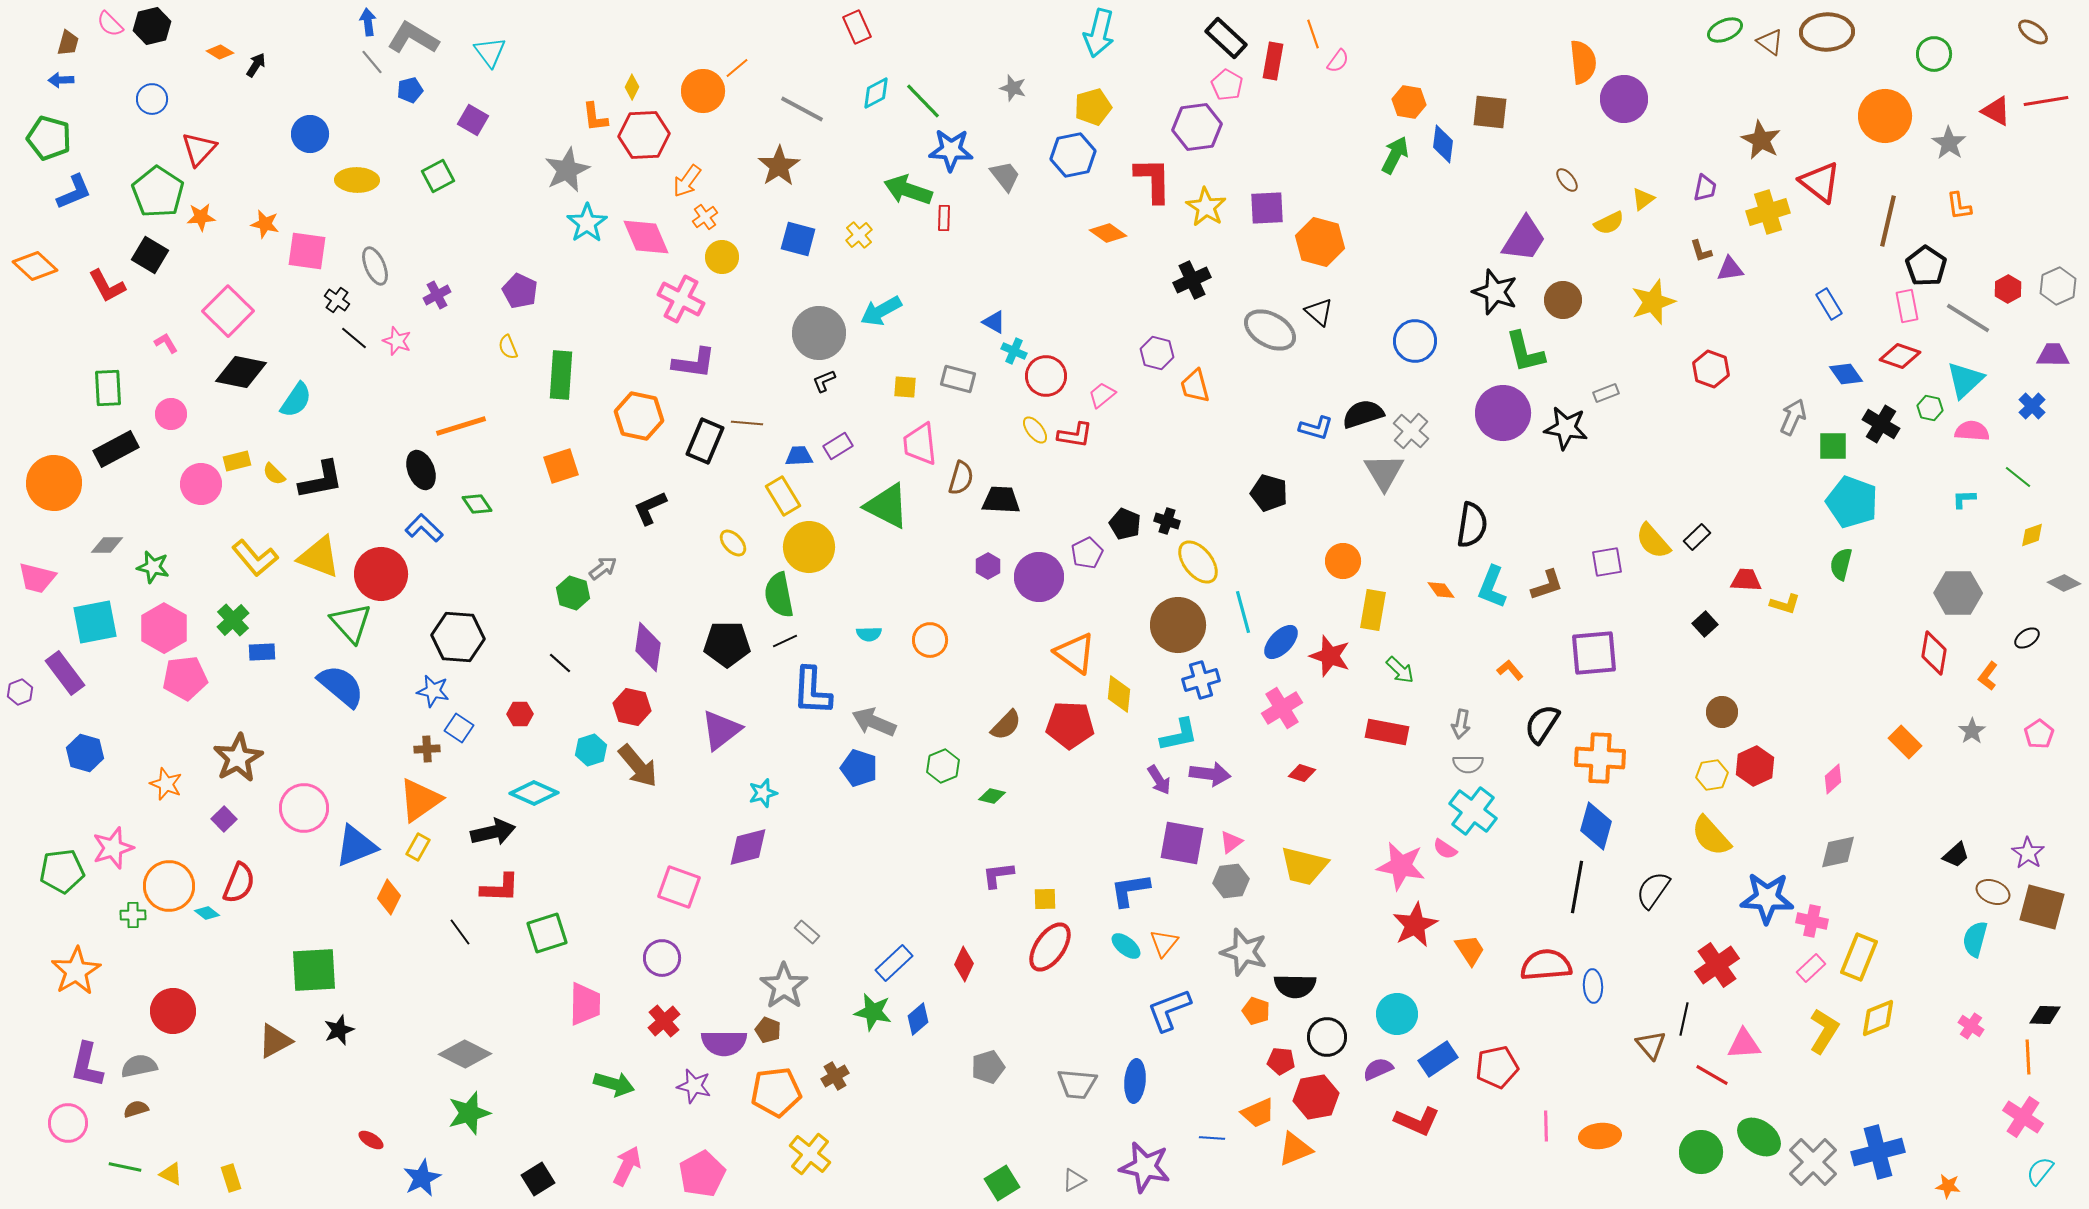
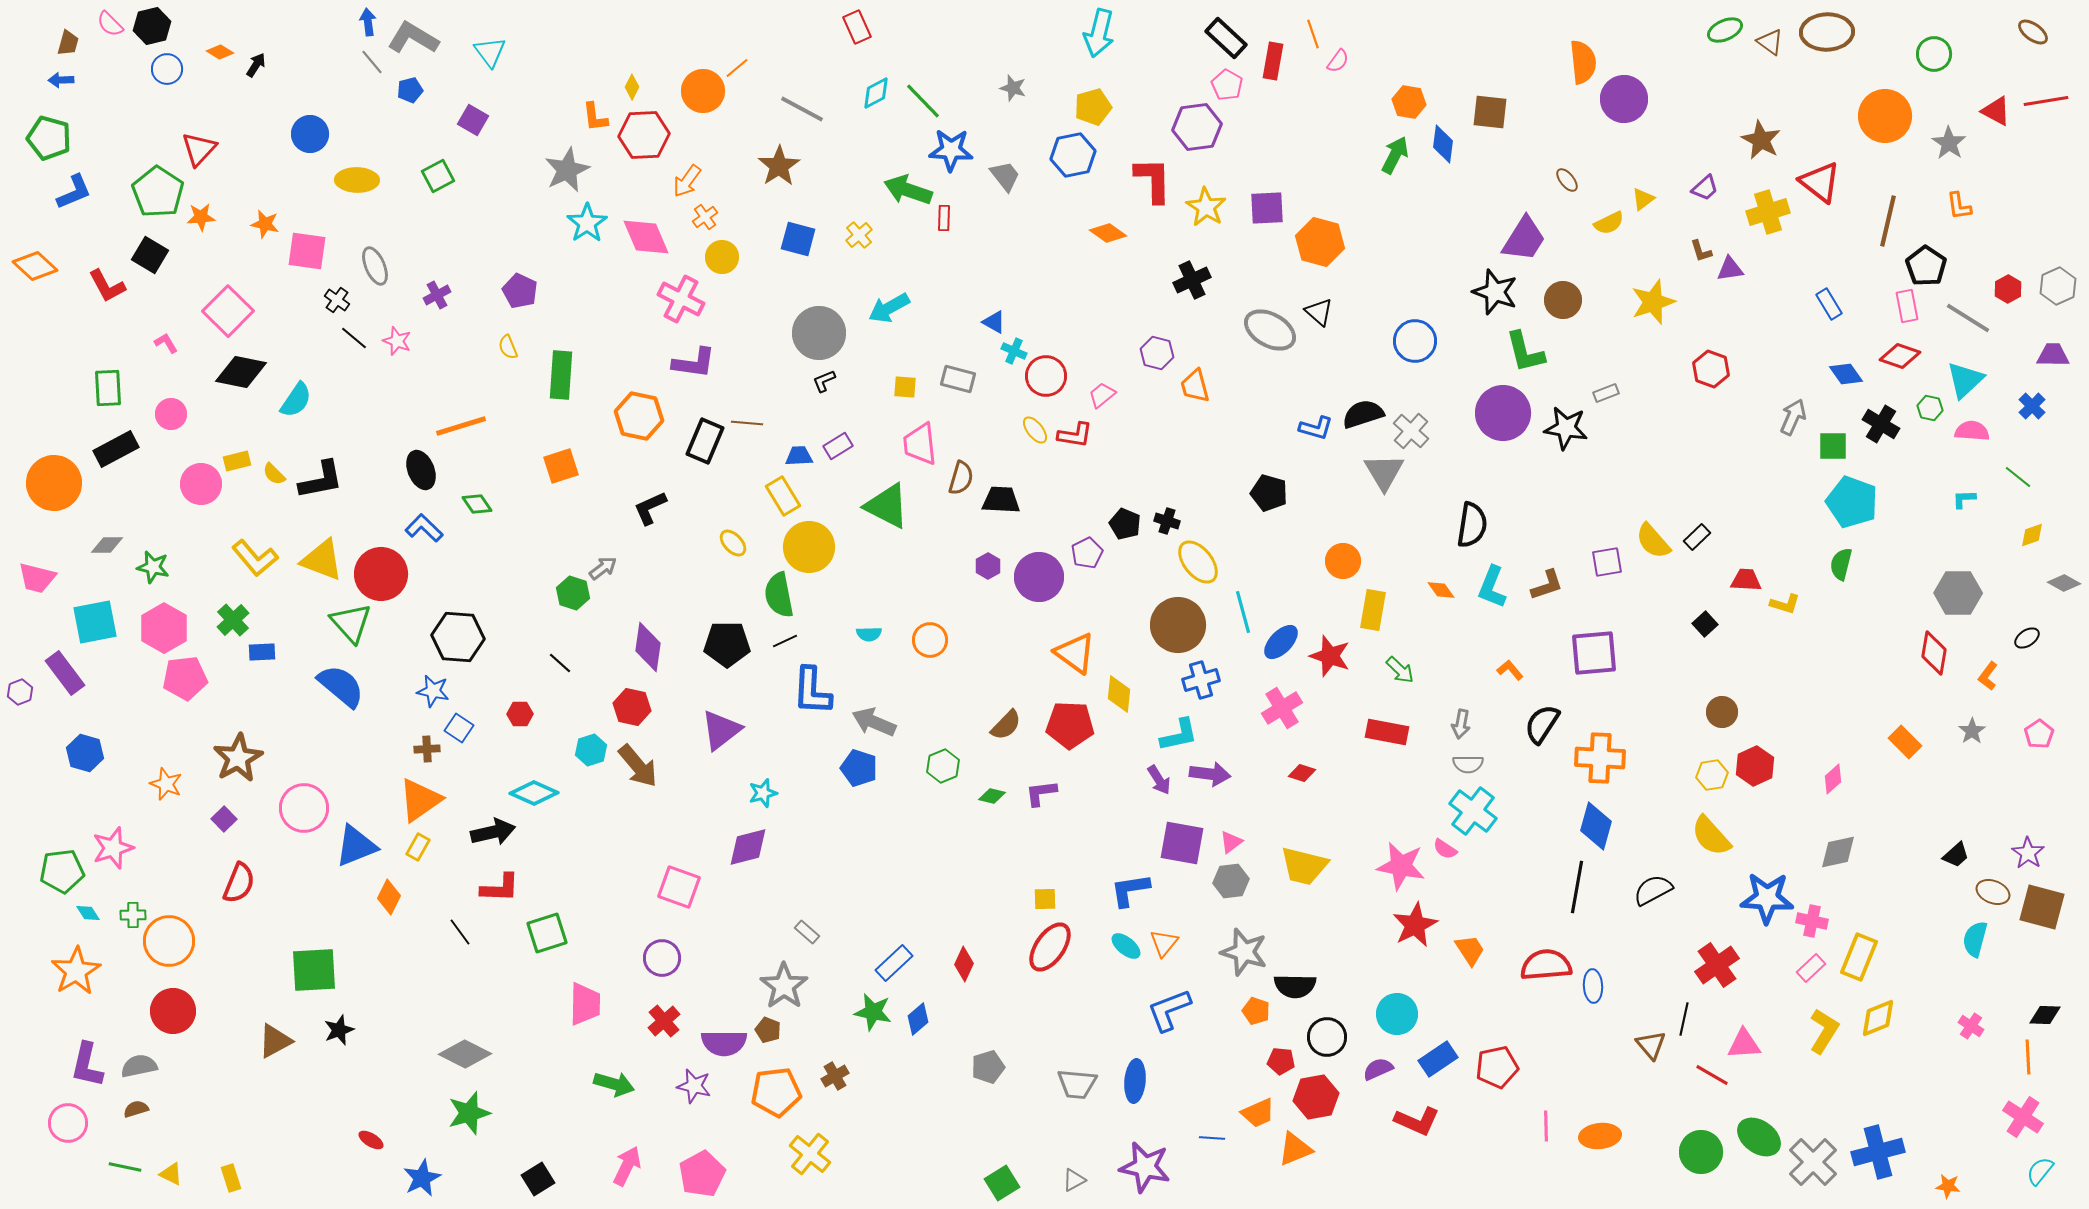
blue circle at (152, 99): moved 15 px right, 30 px up
purple trapezoid at (1705, 188): rotated 36 degrees clockwise
cyan arrow at (881, 311): moved 8 px right, 3 px up
yellow triangle at (319, 557): moved 3 px right, 3 px down
purple L-shape at (998, 875): moved 43 px right, 82 px up
orange circle at (169, 886): moved 55 px down
black semicircle at (1653, 890): rotated 27 degrees clockwise
cyan diamond at (207, 913): moved 119 px left; rotated 20 degrees clockwise
